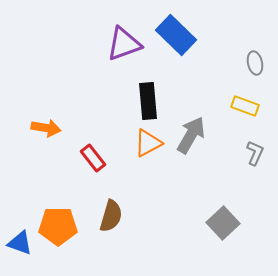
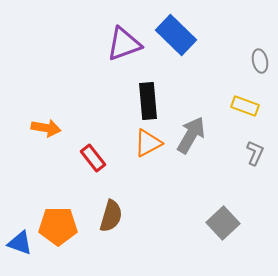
gray ellipse: moved 5 px right, 2 px up
